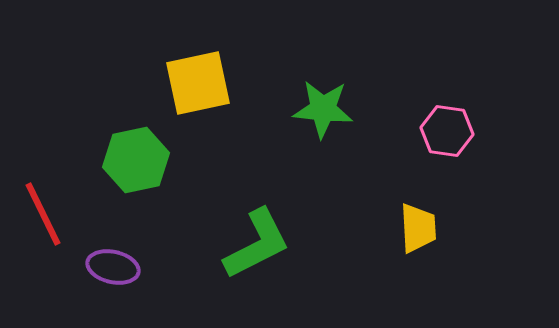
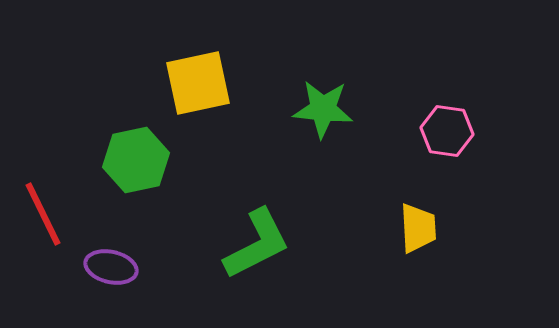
purple ellipse: moved 2 px left
